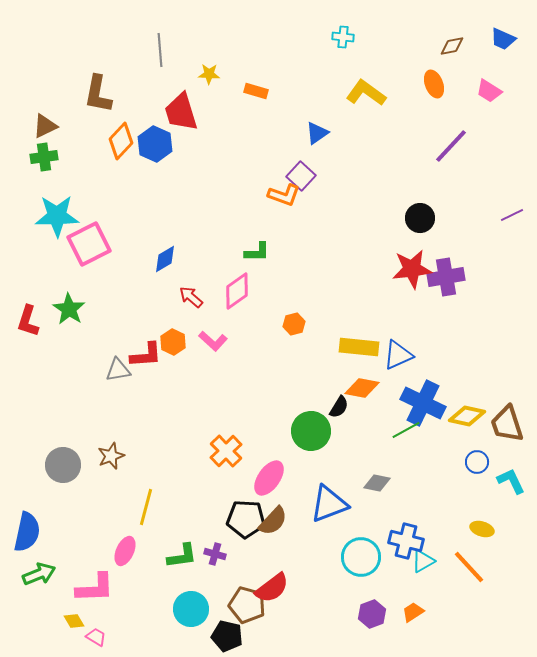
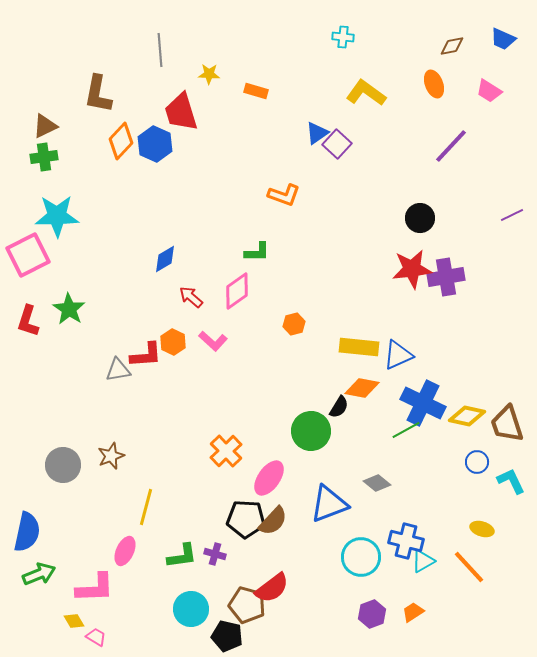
purple square at (301, 176): moved 36 px right, 32 px up
pink square at (89, 244): moved 61 px left, 11 px down
gray diamond at (377, 483): rotated 28 degrees clockwise
